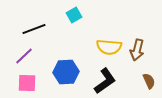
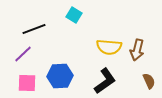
cyan square: rotated 28 degrees counterclockwise
purple line: moved 1 px left, 2 px up
blue hexagon: moved 6 px left, 4 px down
